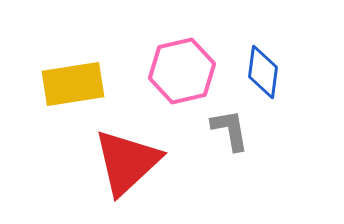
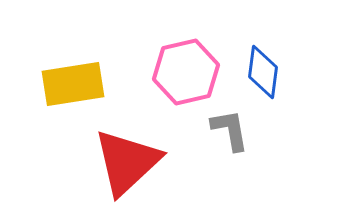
pink hexagon: moved 4 px right, 1 px down
